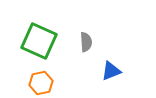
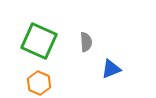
blue triangle: moved 2 px up
orange hexagon: moved 2 px left; rotated 25 degrees counterclockwise
